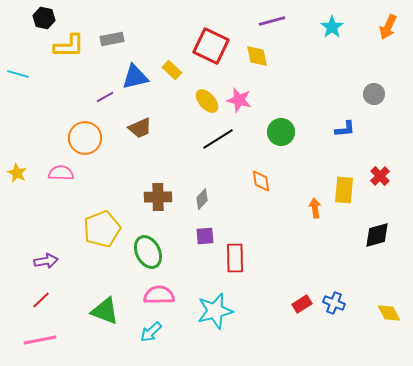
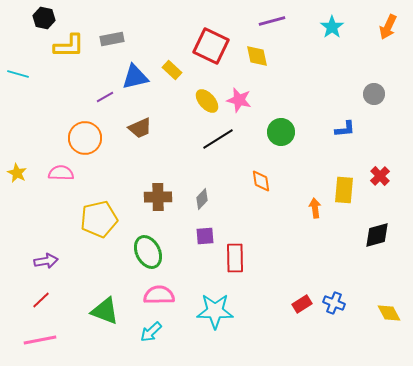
yellow pentagon at (102, 229): moved 3 px left, 10 px up; rotated 9 degrees clockwise
cyan star at (215, 311): rotated 15 degrees clockwise
